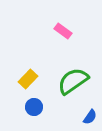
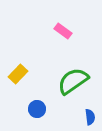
yellow rectangle: moved 10 px left, 5 px up
blue circle: moved 3 px right, 2 px down
blue semicircle: rotated 42 degrees counterclockwise
